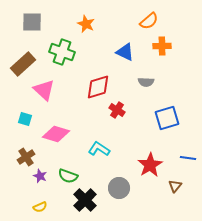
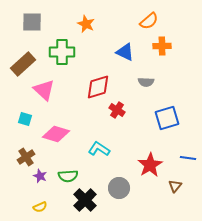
green cross: rotated 20 degrees counterclockwise
green semicircle: rotated 24 degrees counterclockwise
